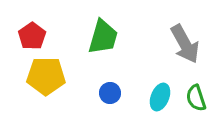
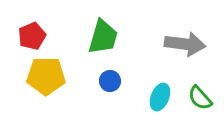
red pentagon: rotated 12 degrees clockwise
gray arrow: rotated 54 degrees counterclockwise
blue circle: moved 12 px up
green semicircle: moved 4 px right; rotated 24 degrees counterclockwise
